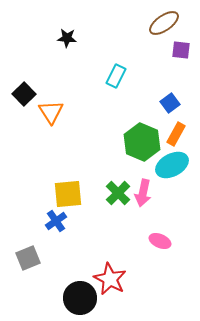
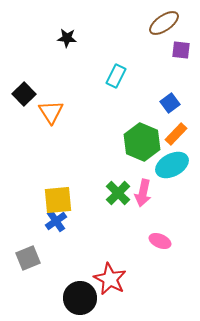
orange rectangle: rotated 15 degrees clockwise
yellow square: moved 10 px left, 6 px down
